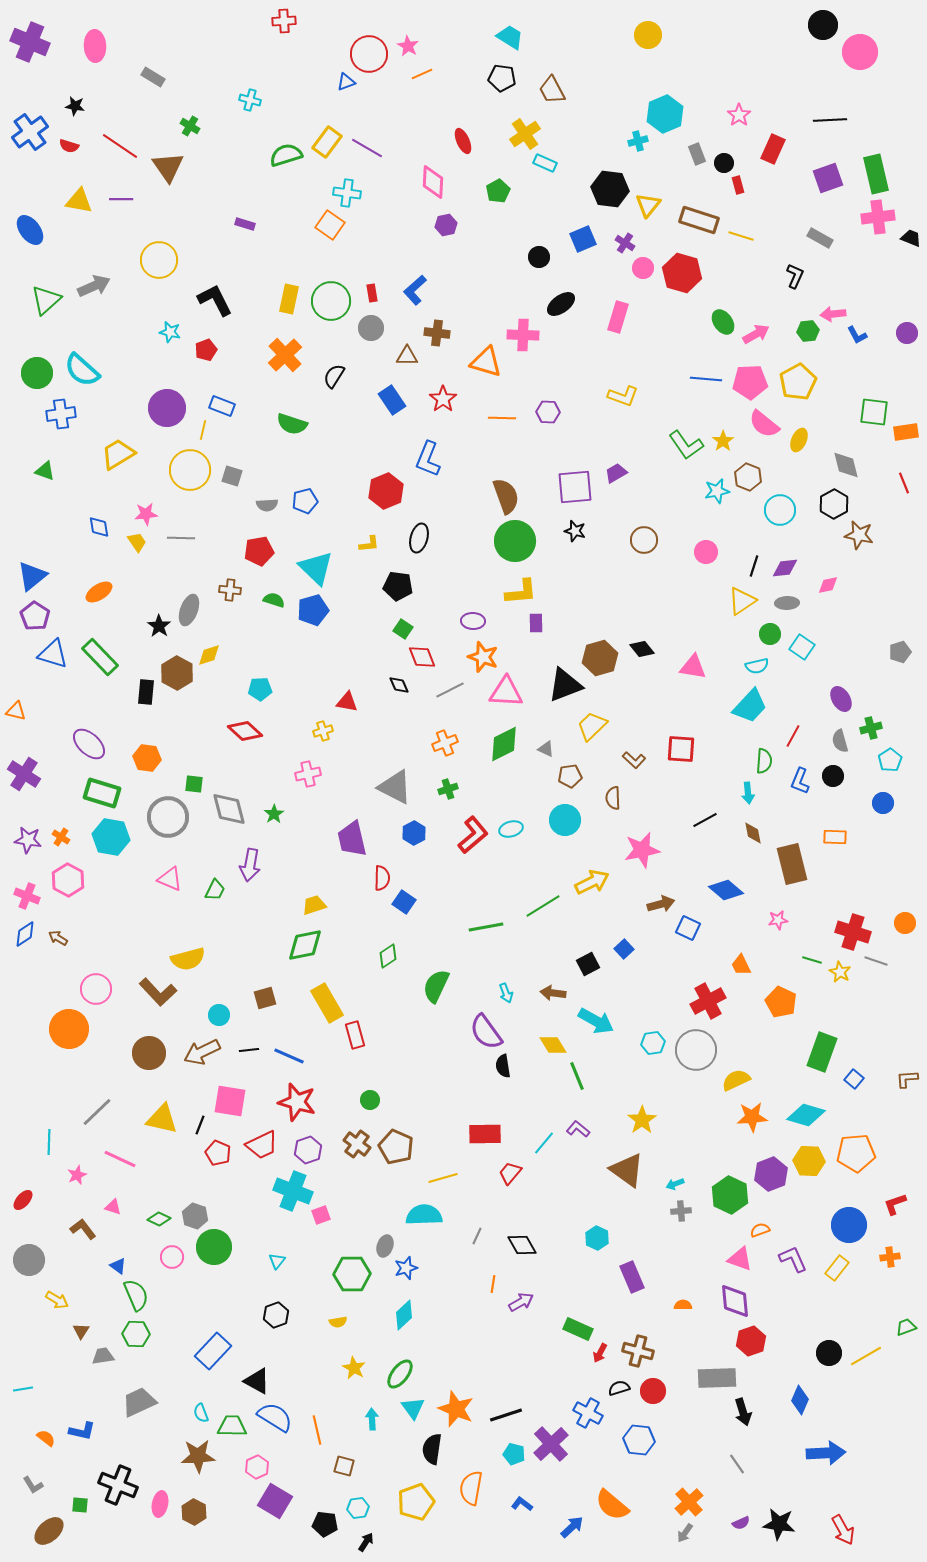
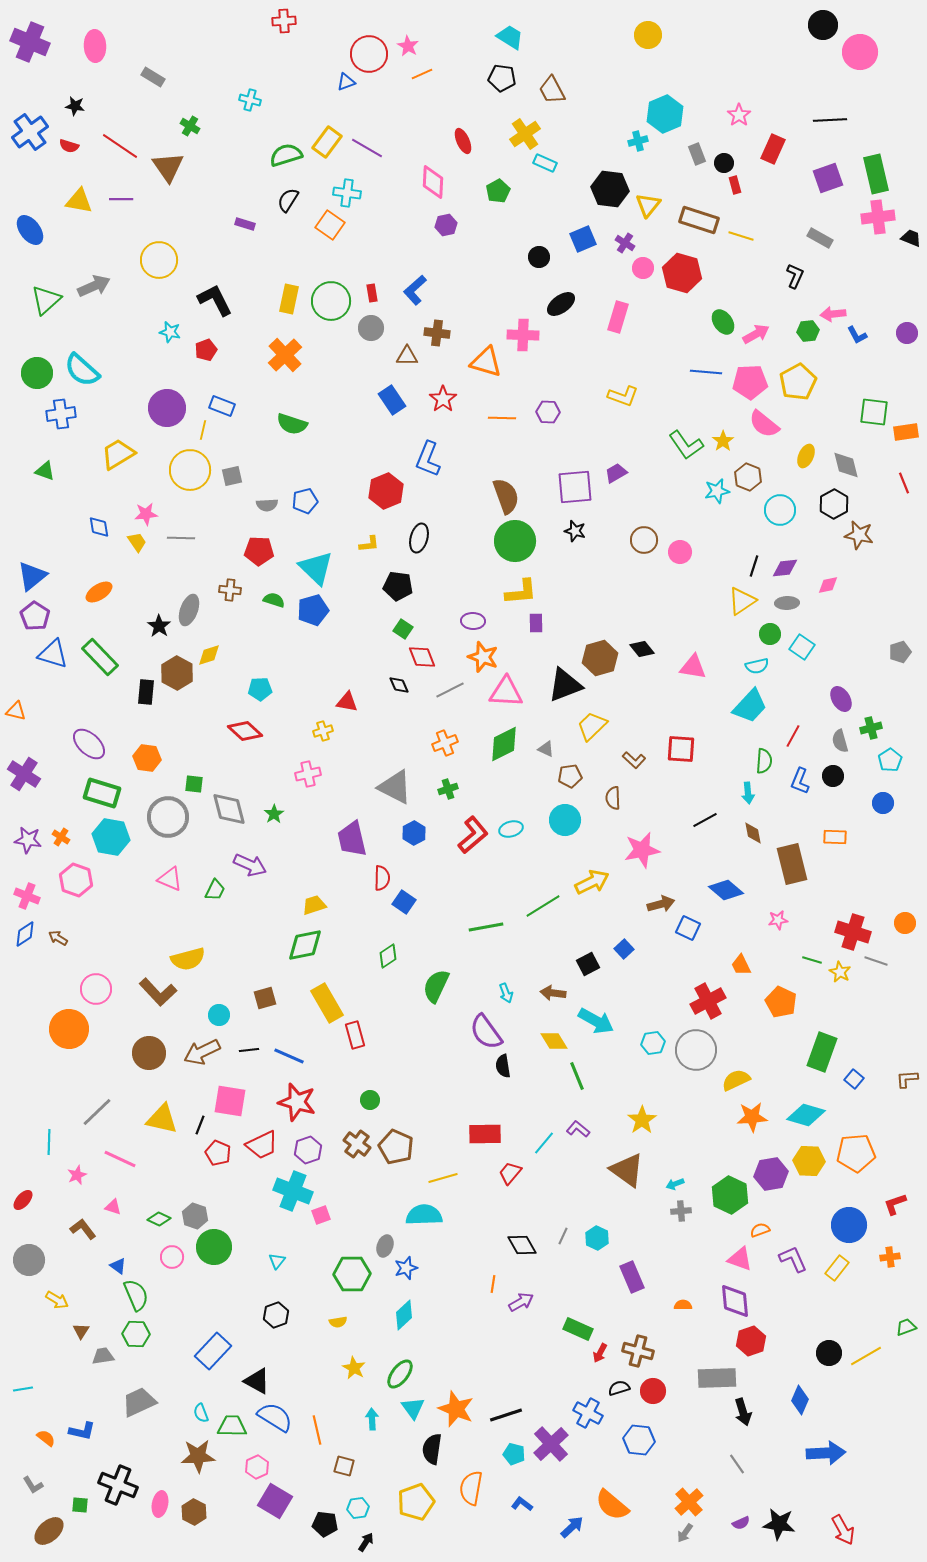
red rectangle at (738, 185): moved 3 px left
black semicircle at (334, 376): moved 46 px left, 176 px up
blue line at (706, 379): moved 7 px up
yellow ellipse at (799, 440): moved 7 px right, 16 px down
gray square at (232, 476): rotated 30 degrees counterclockwise
red pentagon at (259, 551): rotated 12 degrees clockwise
pink circle at (706, 552): moved 26 px left
purple arrow at (250, 865): rotated 76 degrees counterclockwise
pink hexagon at (68, 880): moved 8 px right; rotated 8 degrees counterclockwise
yellow diamond at (553, 1045): moved 1 px right, 4 px up
purple hexagon at (771, 1174): rotated 12 degrees clockwise
gray line at (477, 1236): moved 86 px right
